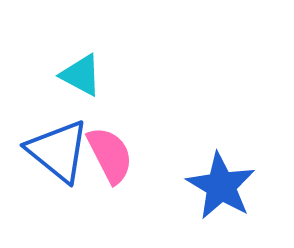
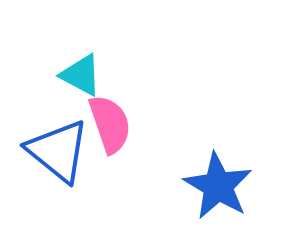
pink semicircle: moved 31 px up; rotated 8 degrees clockwise
blue star: moved 3 px left
